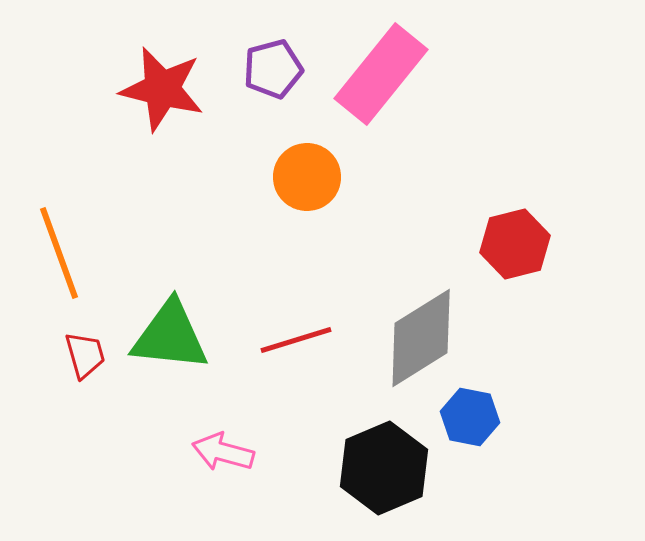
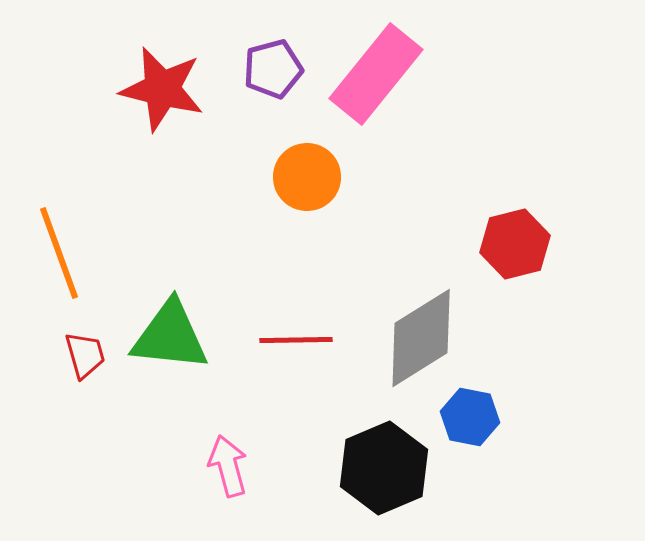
pink rectangle: moved 5 px left
red line: rotated 16 degrees clockwise
pink arrow: moved 5 px right, 14 px down; rotated 60 degrees clockwise
